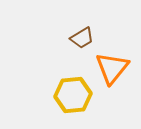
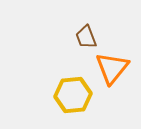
brown trapezoid: moved 4 px right, 1 px up; rotated 100 degrees clockwise
